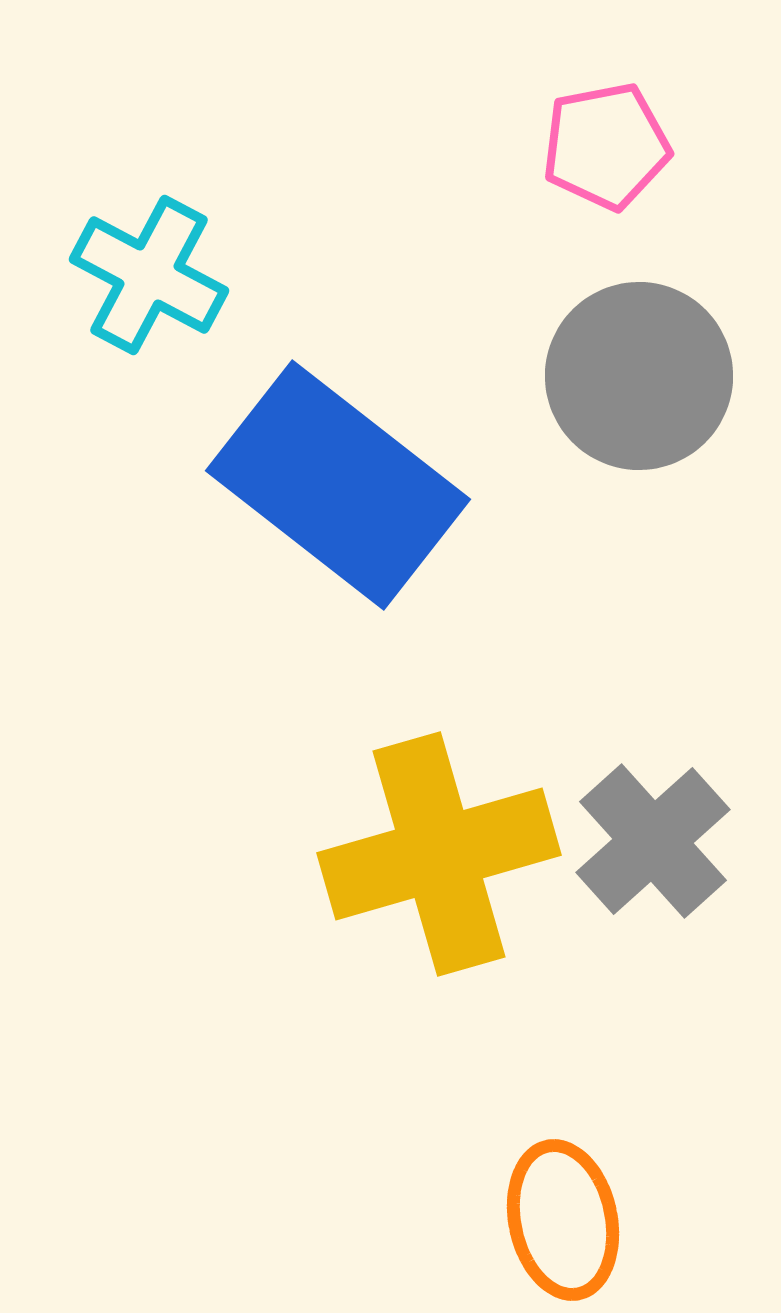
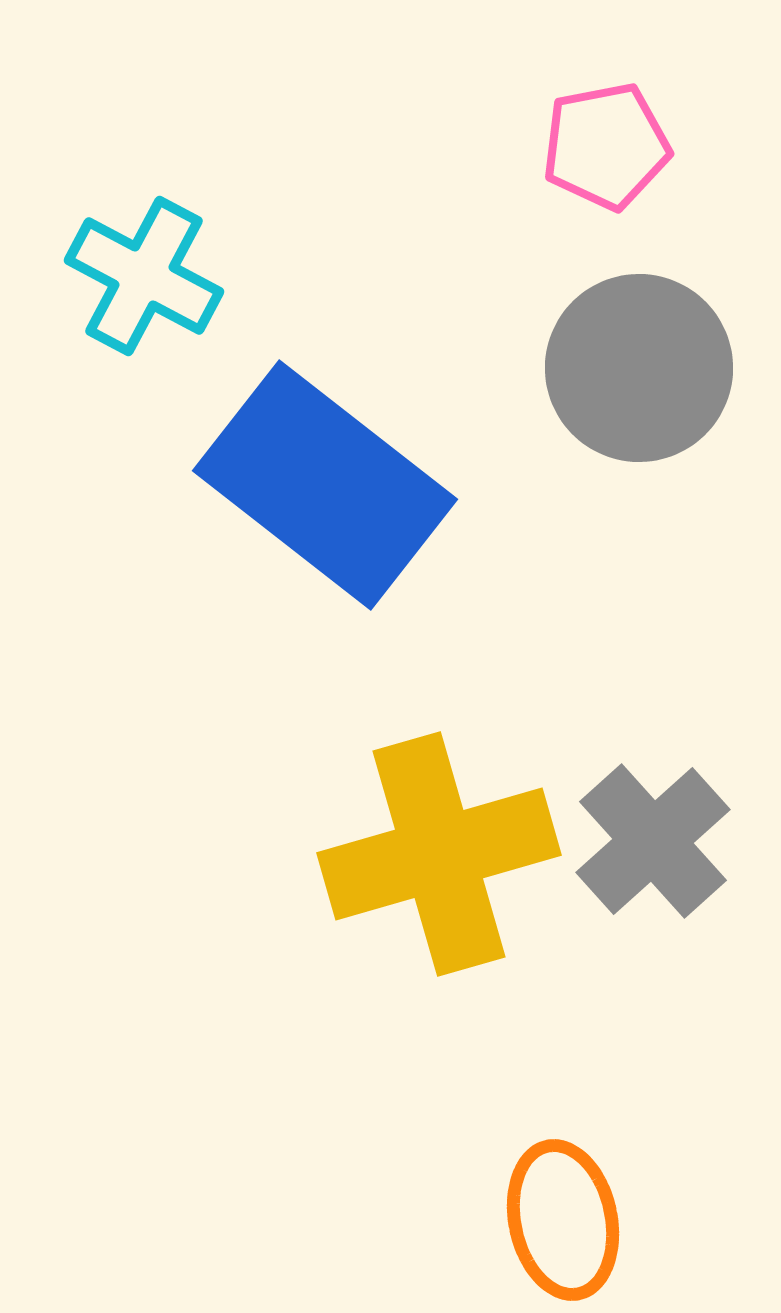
cyan cross: moved 5 px left, 1 px down
gray circle: moved 8 px up
blue rectangle: moved 13 px left
